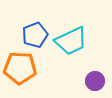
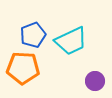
blue pentagon: moved 2 px left
orange pentagon: moved 3 px right
